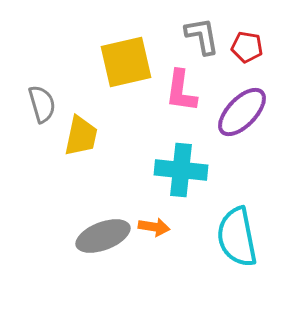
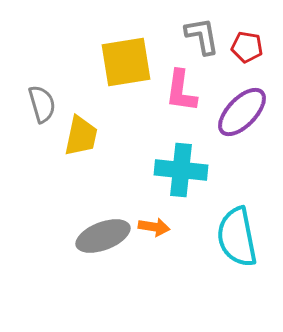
yellow square: rotated 4 degrees clockwise
